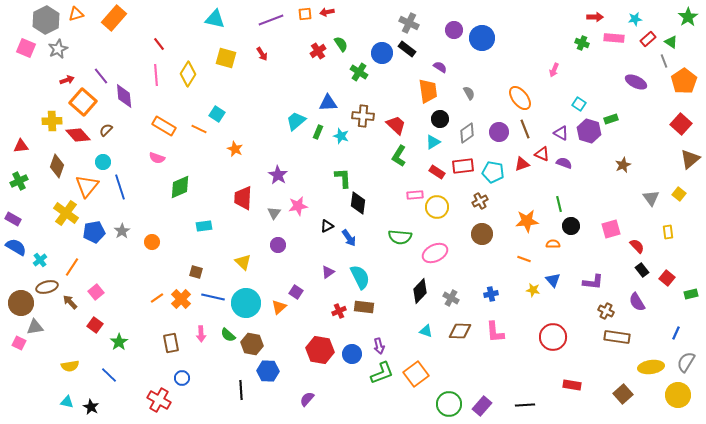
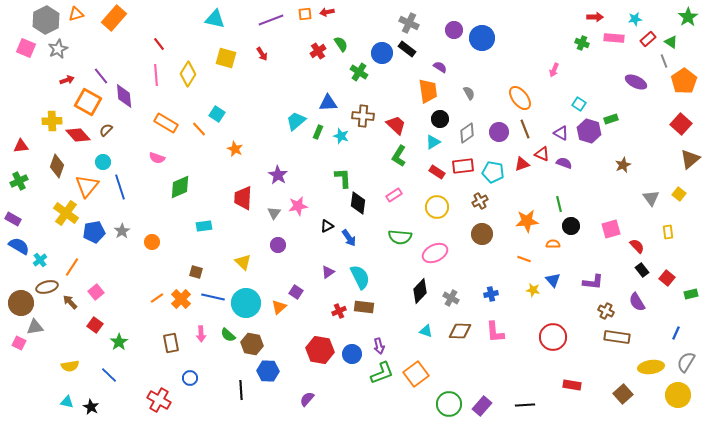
orange square at (83, 102): moved 5 px right; rotated 12 degrees counterclockwise
orange rectangle at (164, 126): moved 2 px right, 3 px up
orange line at (199, 129): rotated 21 degrees clockwise
pink rectangle at (415, 195): moved 21 px left; rotated 28 degrees counterclockwise
blue semicircle at (16, 247): moved 3 px right, 1 px up
blue circle at (182, 378): moved 8 px right
